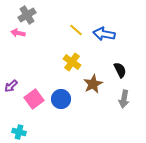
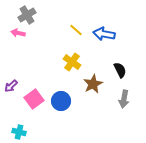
blue circle: moved 2 px down
